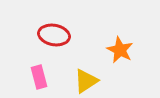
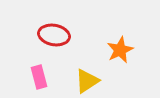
orange star: rotated 20 degrees clockwise
yellow triangle: moved 1 px right
